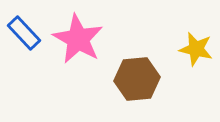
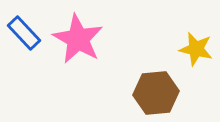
brown hexagon: moved 19 px right, 14 px down
